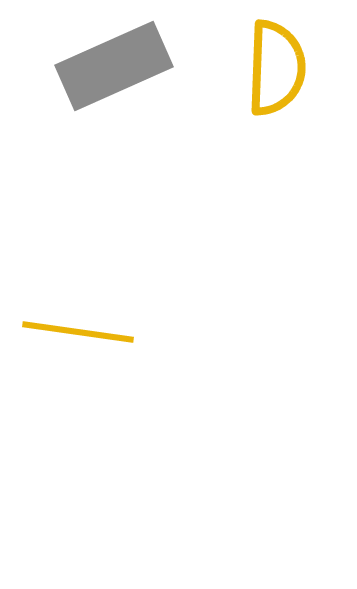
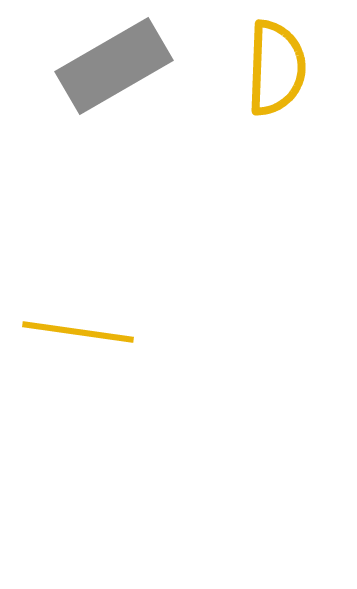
gray rectangle: rotated 6 degrees counterclockwise
